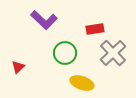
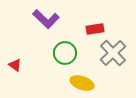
purple L-shape: moved 2 px right, 1 px up
red triangle: moved 3 px left, 2 px up; rotated 40 degrees counterclockwise
